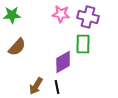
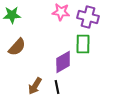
pink star: moved 2 px up
brown arrow: moved 1 px left
